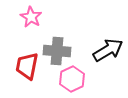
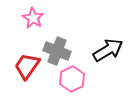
pink star: moved 2 px right, 1 px down
gray cross: rotated 16 degrees clockwise
red trapezoid: rotated 24 degrees clockwise
